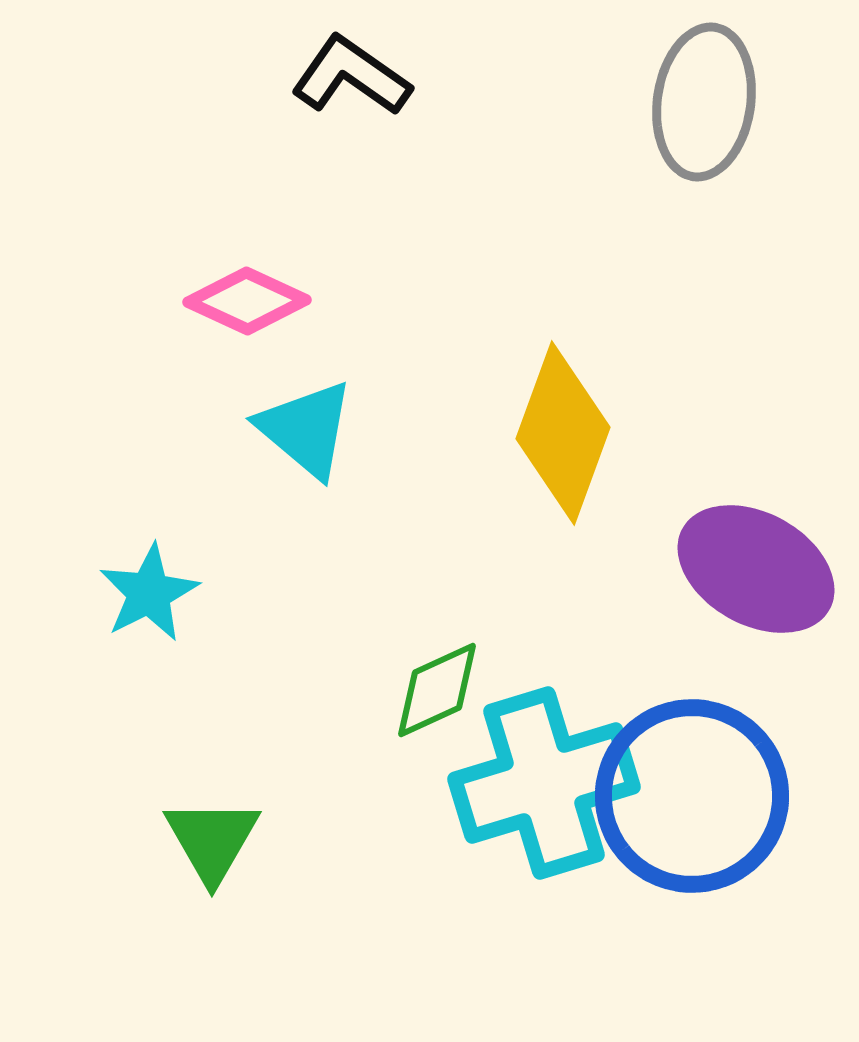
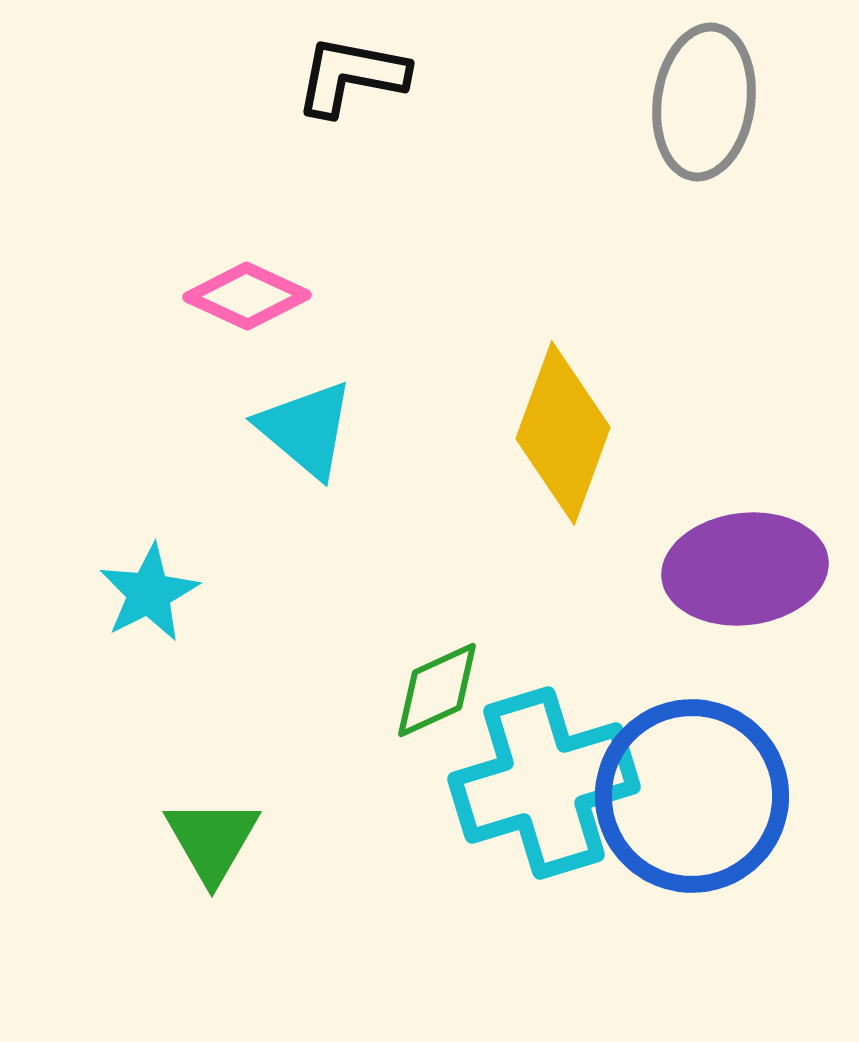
black L-shape: rotated 24 degrees counterclockwise
pink diamond: moved 5 px up
purple ellipse: moved 11 px left; rotated 36 degrees counterclockwise
